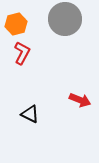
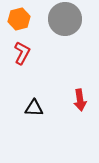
orange hexagon: moved 3 px right, 5 px up
red arrow: rotated 60 degrees clockwise
black triangle: moved 4 px right, 6 px up; rotated 24 degrees counterclockwise
